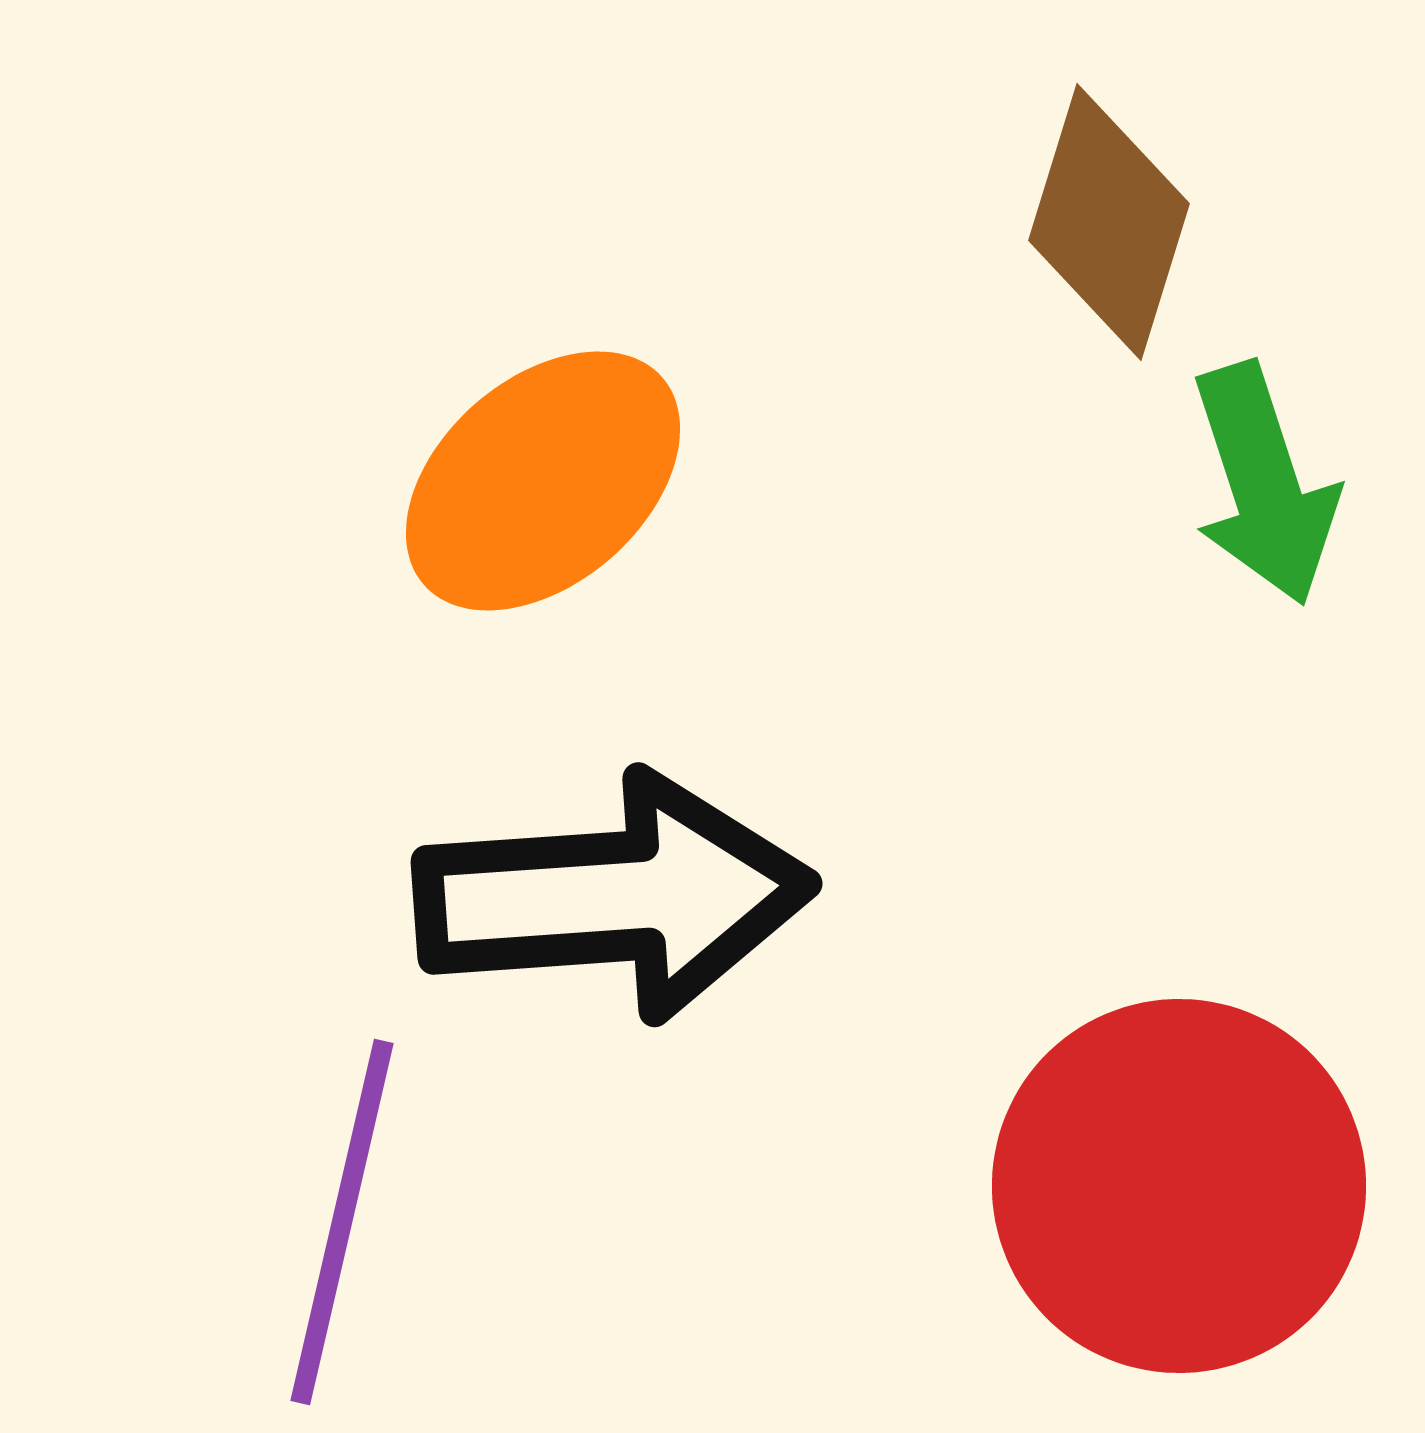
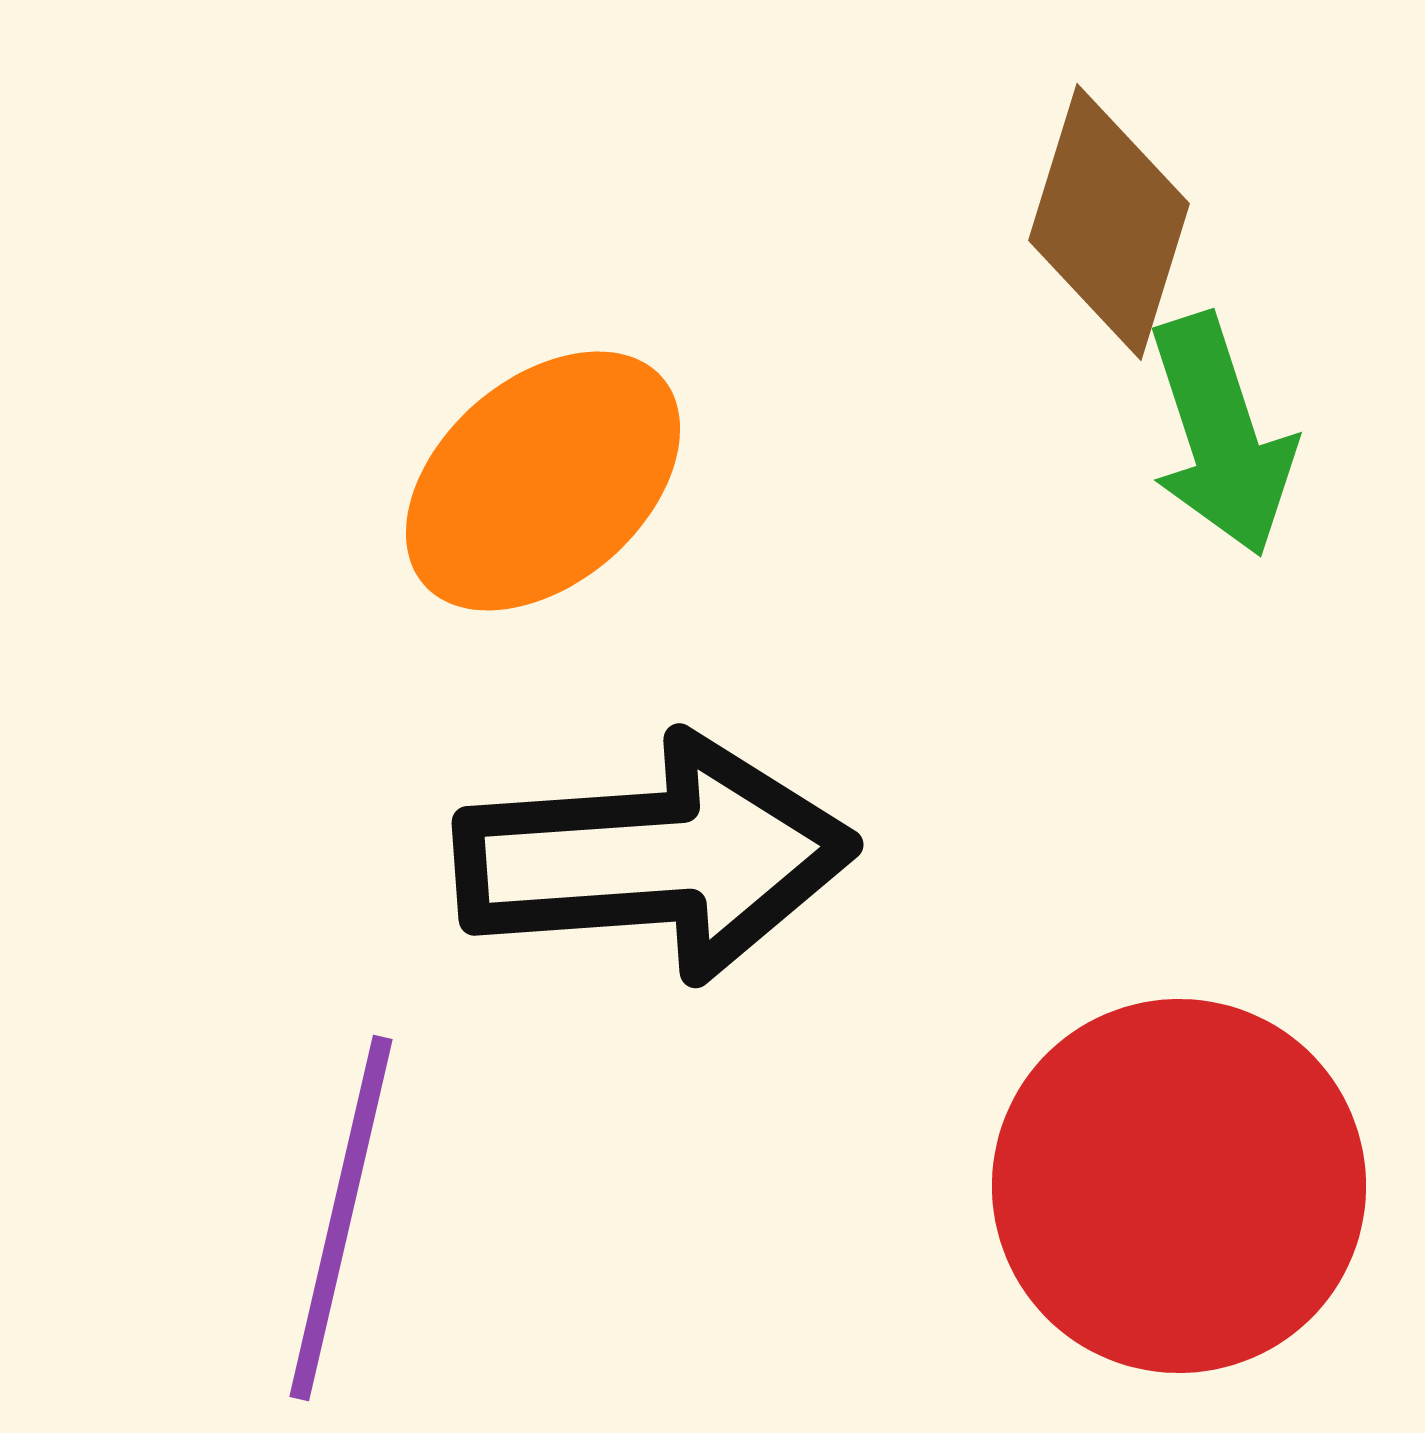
green arrow: moved 43 px left, 49 px up
black arrow: moved 41 px right, 39 px up
purple line: moved 1 px left, 4 px up
